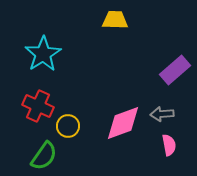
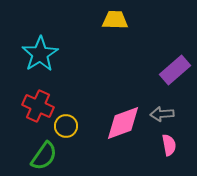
cyan star: moved 3 px left
yellow circle: moved 2 px left
